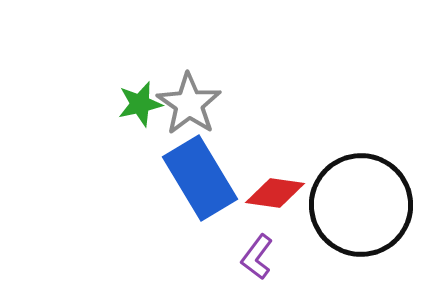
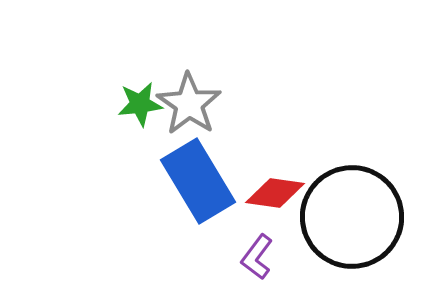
green star: rotated 6 degrees clockwise
blue rectangle: moved 2 px left, 3 px down
black circle: moved 9 px left, 12 px down
